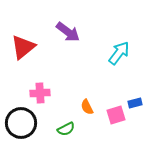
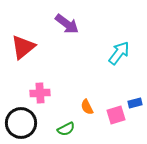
purple arrow: moved 1 px left, 8 px up
